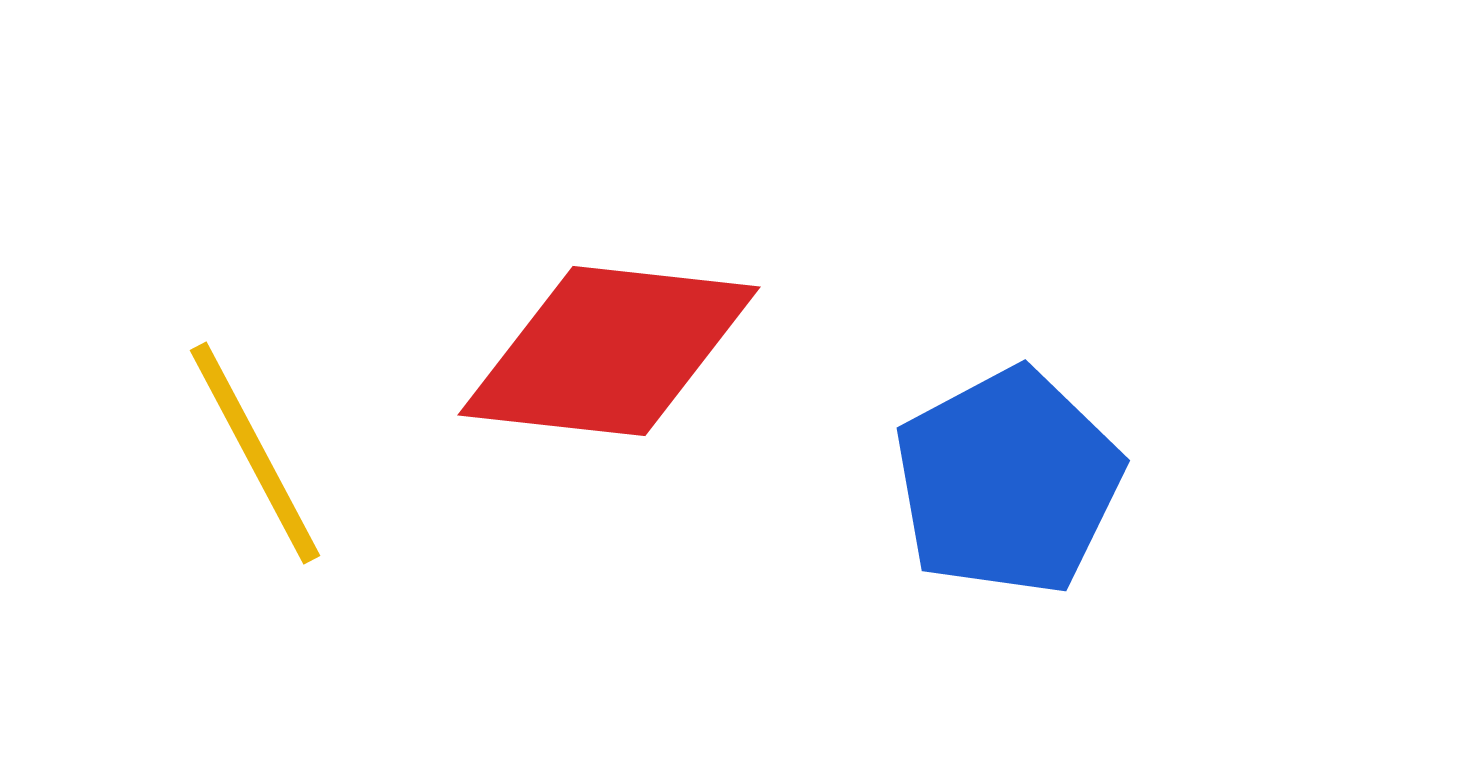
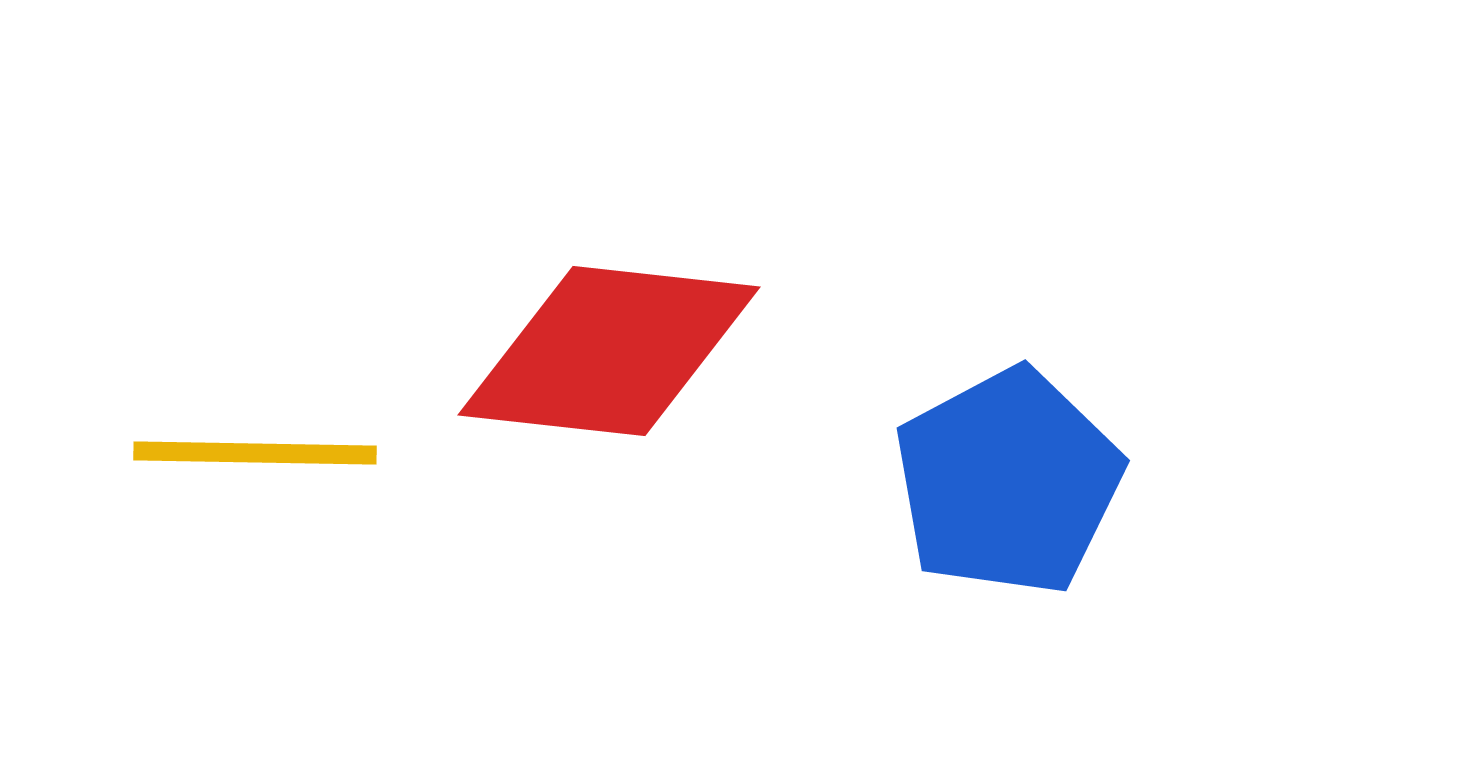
yellow line: rotated 61 degrees counterclockwise
